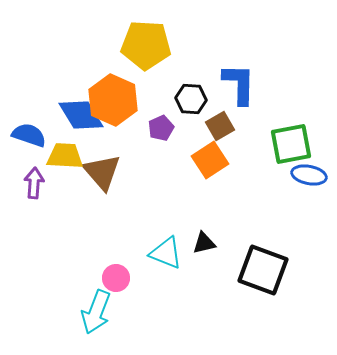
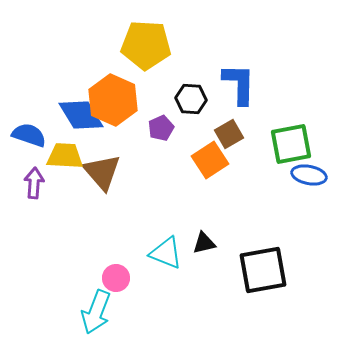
brown square: moved 9 px right, 8 px down
black square: rotated 30 degrees counterclockwise
